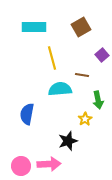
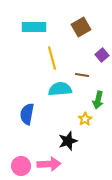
green arrow: rotated 24 degrees clockwise
